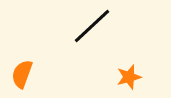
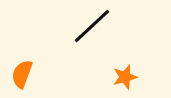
orange star: moved 4 px left
